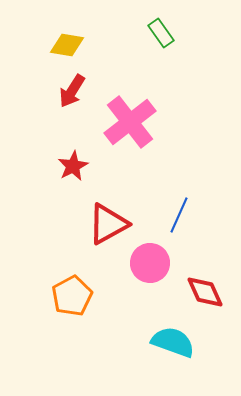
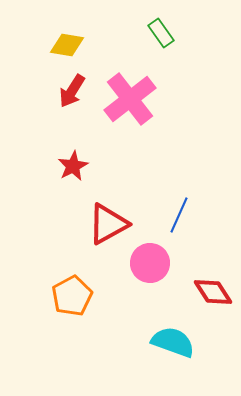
pink cross: moved 23 px up
red diamond: moved 8 px right; rotated 9 degrees counterclockwise
